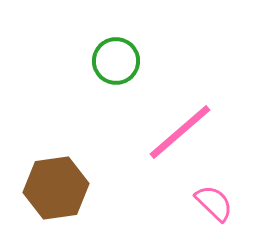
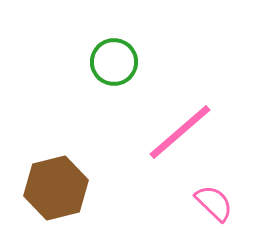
green circle: moved 2 px left, 1 px down
brown hexagon: rotated 6 degrees counterclockwise
